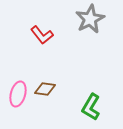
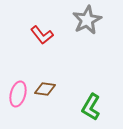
gray star: moved 3 px left, 1 px down
